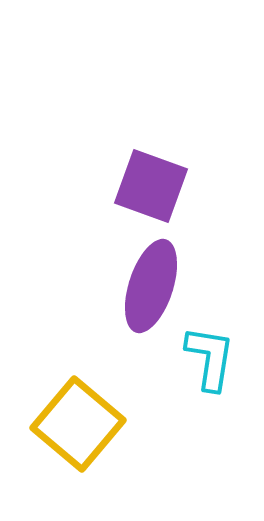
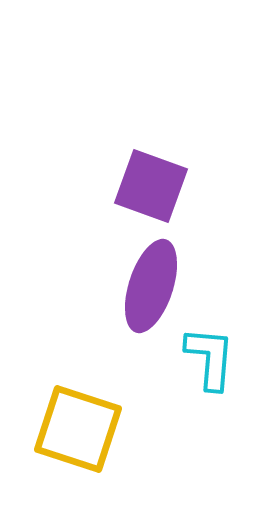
cyan L-shape: rotated 4 degrees counterclockwise
yellow square: moved 5 px down; rotated 22 degrees counterclockwise
